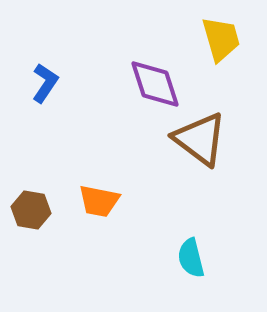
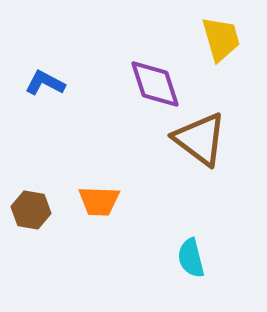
blue L-shape: rotated 96 degrees counterclockwise
orange trapezoid: rotated 9 degrees counterclockwise
